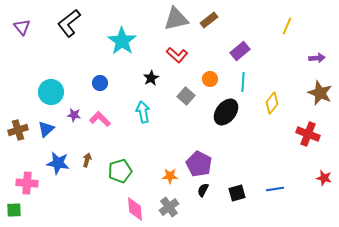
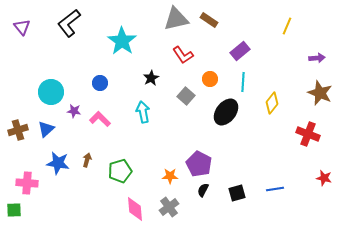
brown rectangle: rotated 72 degrees clockwise
red L-shape: moved 6 px right; rotated 15 degrees clockwise
purple star: moved 4 px up
